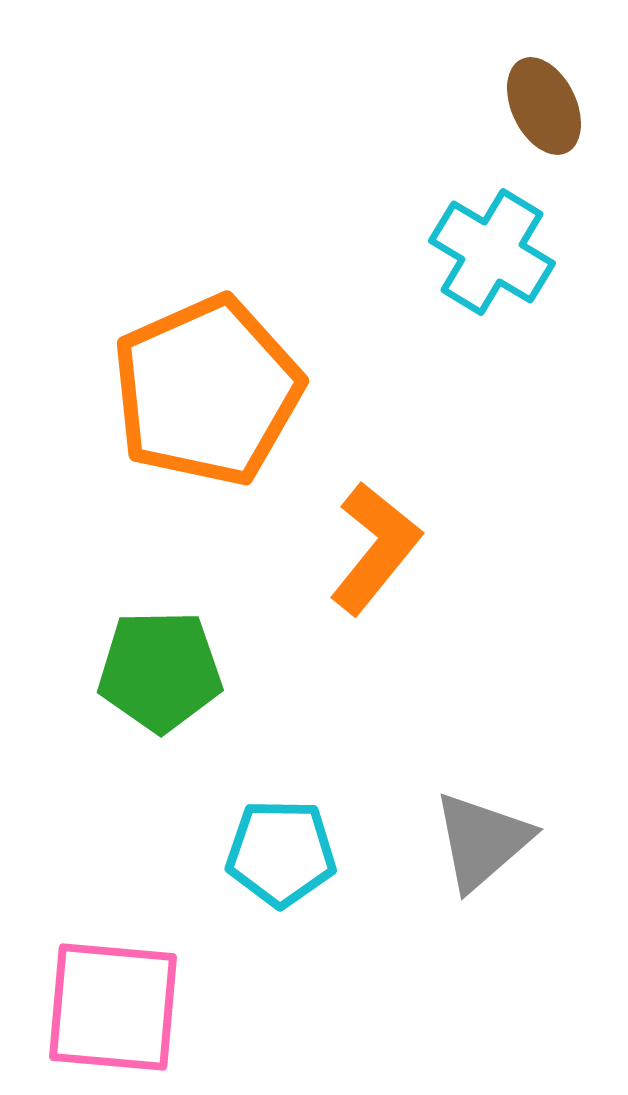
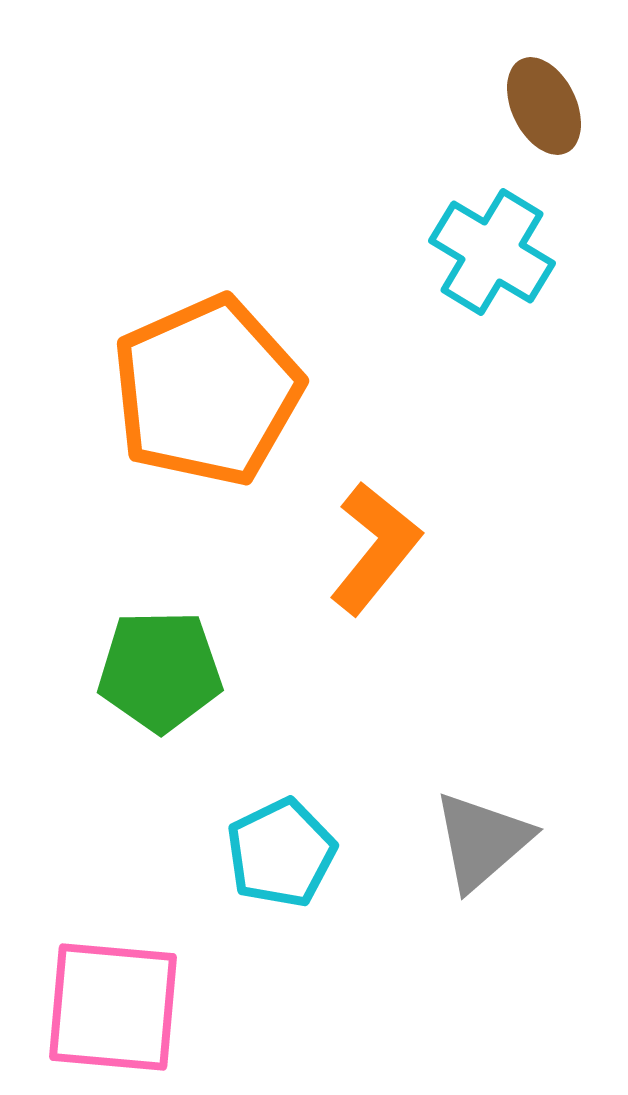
cyan pentagon: rotated 27 degrees counterclockwise
